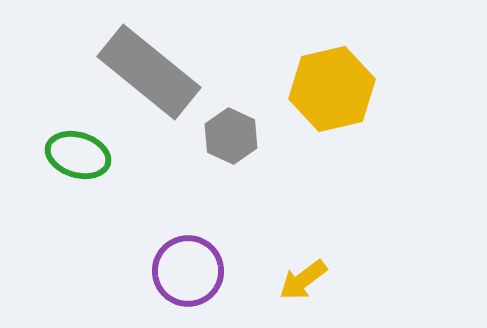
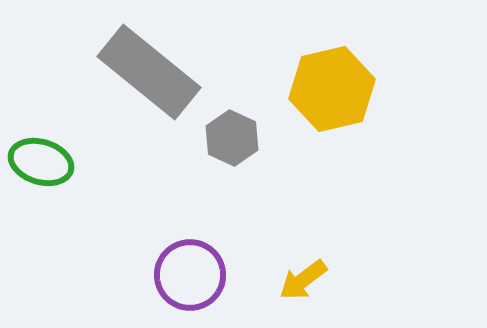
gray hexagon: moved 1 px right, 2 px down
green ellipse: moved 37 px left, 7 px down
purple circle: moved 2 px right, 4 px down
